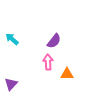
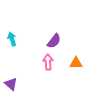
cyan arrow: rotated 32 degrees clockwise
orange triangle: moved 9 px right, 11 px up
purple triangle: rotated 32 degrees counterclockwise
